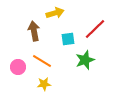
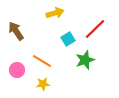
brown arrow: moved 18 px left; rotated 24 degrees counterclockwise
cyan square: rotated 24 degrees counterclockwise
pink circle: moved 1 px left, 3 px down
yellow star: moved 1 px left
